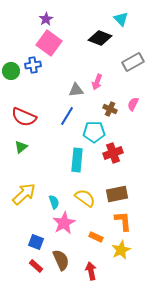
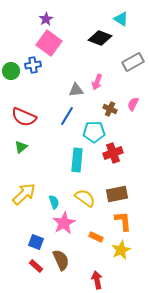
cyan triangle: rotated 14 degrees counterclockwise
red arrow: moved 6 px right, 9 px down
